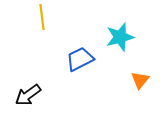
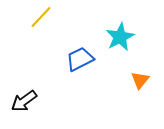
yellow line: moved 1 px left; rotated 50 degrees clockwise
cyan star: rotated 12 degrees counterclockwise
black arrow: moved 4 px left, 6 px down
